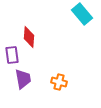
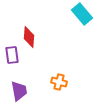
purple trapezoid: moved 4 px left, 12 px down
